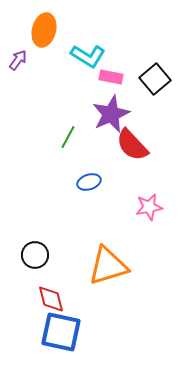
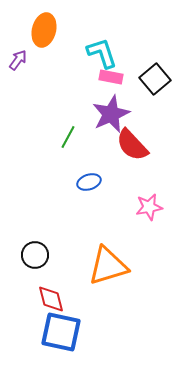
cyan L-shape: moved 14 px right, 3 px up; rotated 140 degrees counterclockwise
